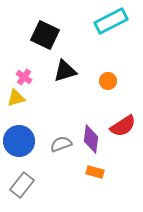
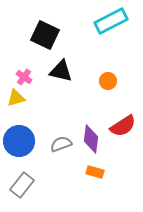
black triangle: moved 4 px left; rotated 30 degrees clockwise
